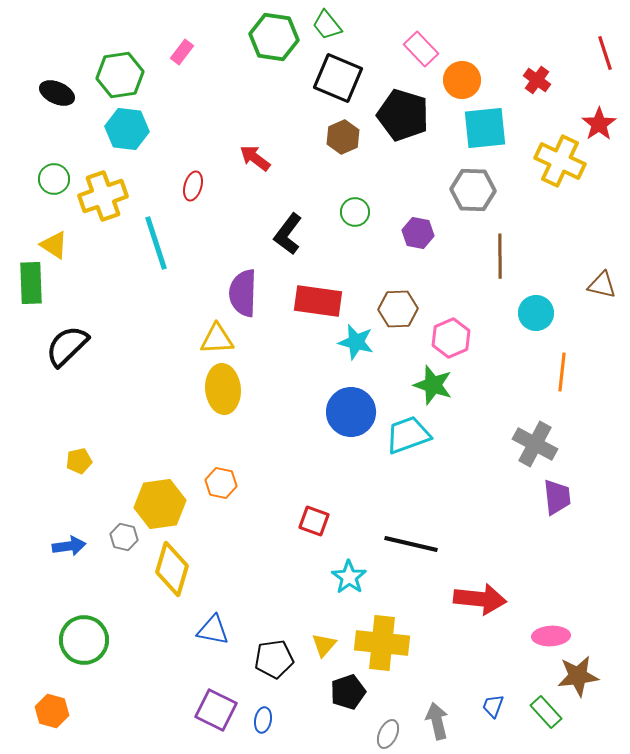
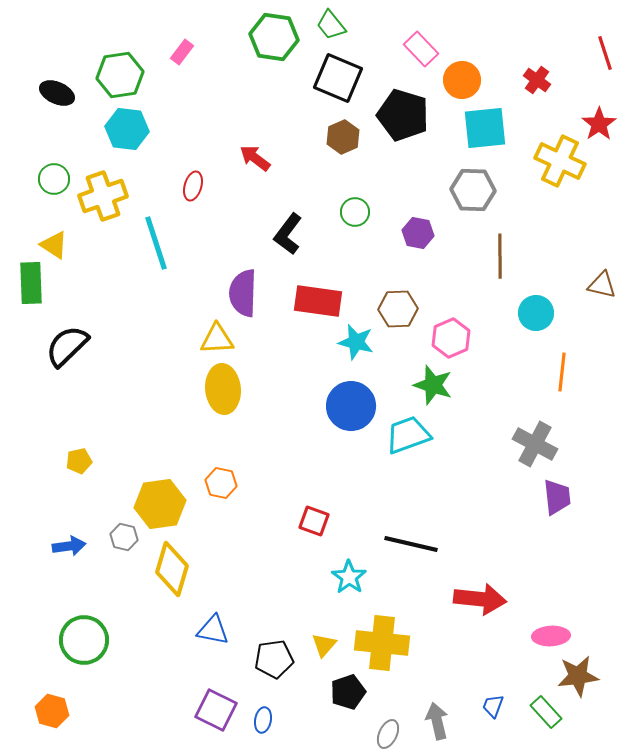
green trapezoid at (327, 25): moved 4 px right
blue circle at (351, 412): moved 6 px up
